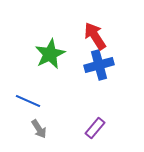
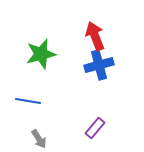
red arrow: rotated 12 degrees clockwise
green star: moved 9 px left; rotated 12 degrees clockwise
blue line: rotated 15 degrees counterclockwise
gray arrow: moved 10 px down
